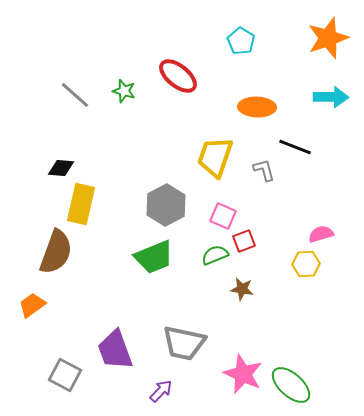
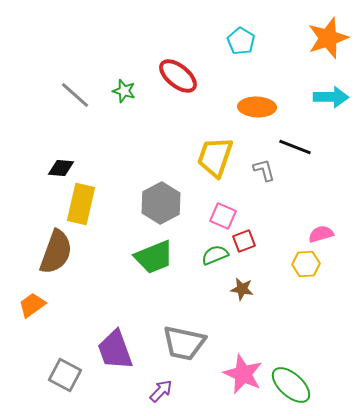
gray hexagon: moved 5 px left, 2 px up
